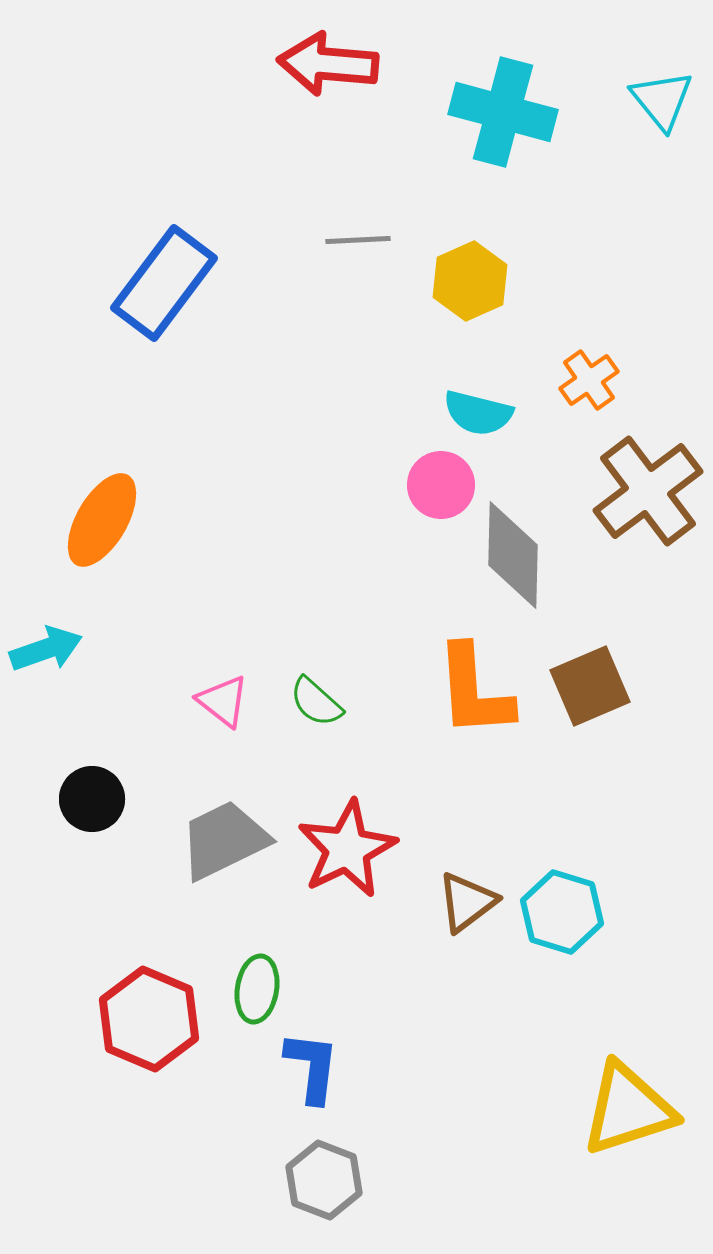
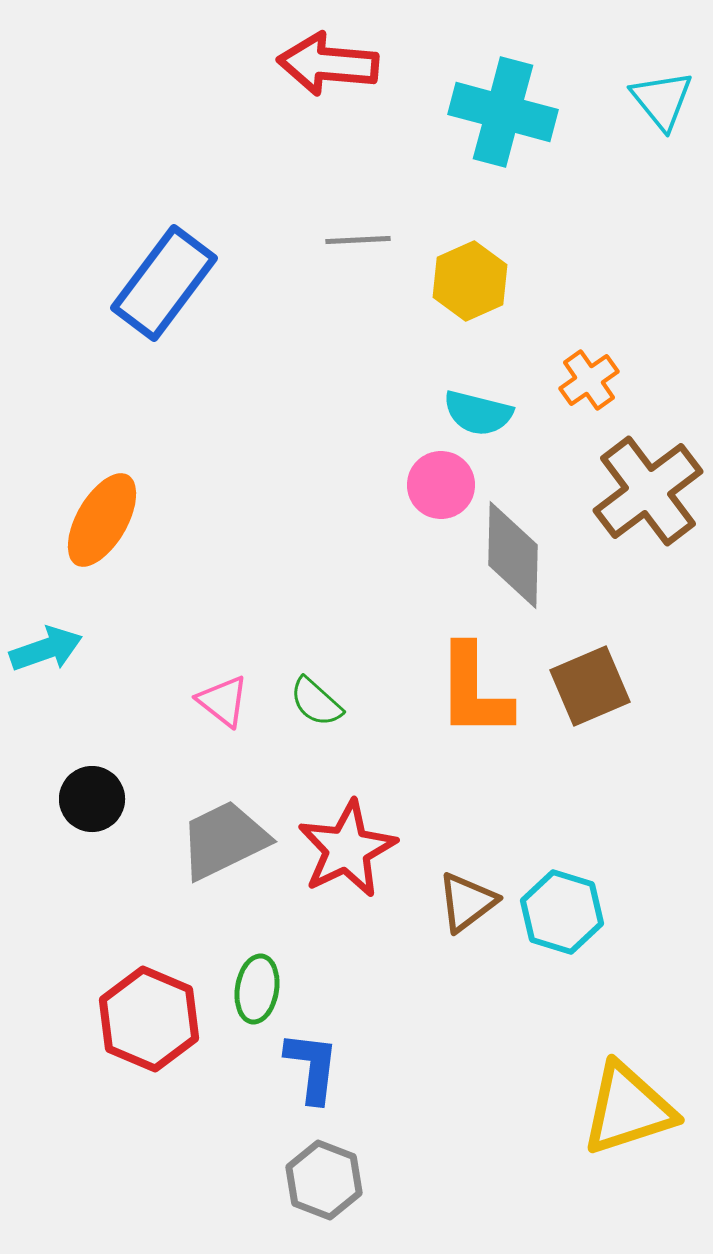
orange L-shape: rotated 4 degrees clockwise
